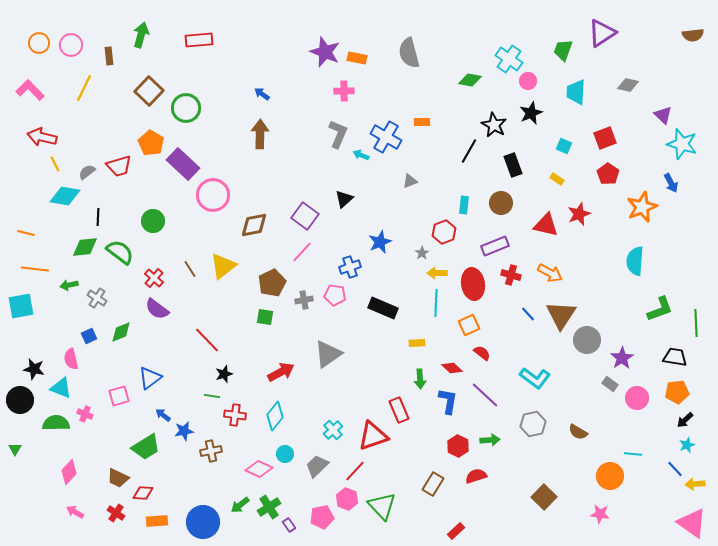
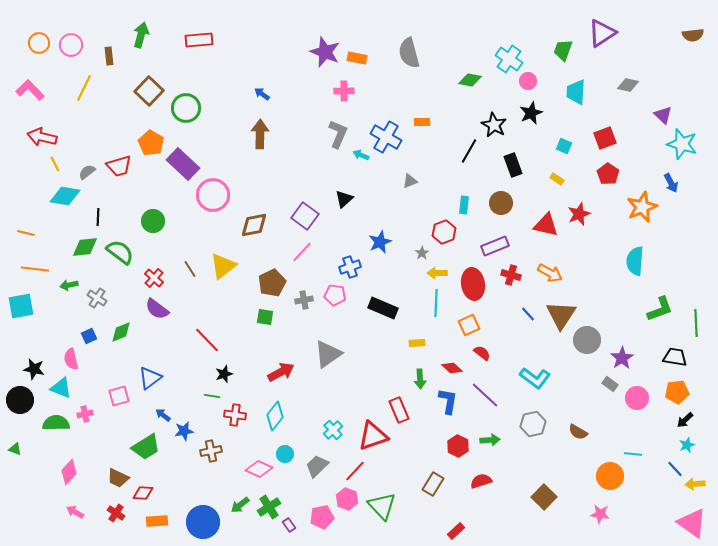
pink cross at (85, 414): rotated 35 degrees counterclockwise
green triangle at (15, 449): rotated 40 degrees counterclockwise
red semicircle at (476, 476): moved 5 px right, 5 px down
